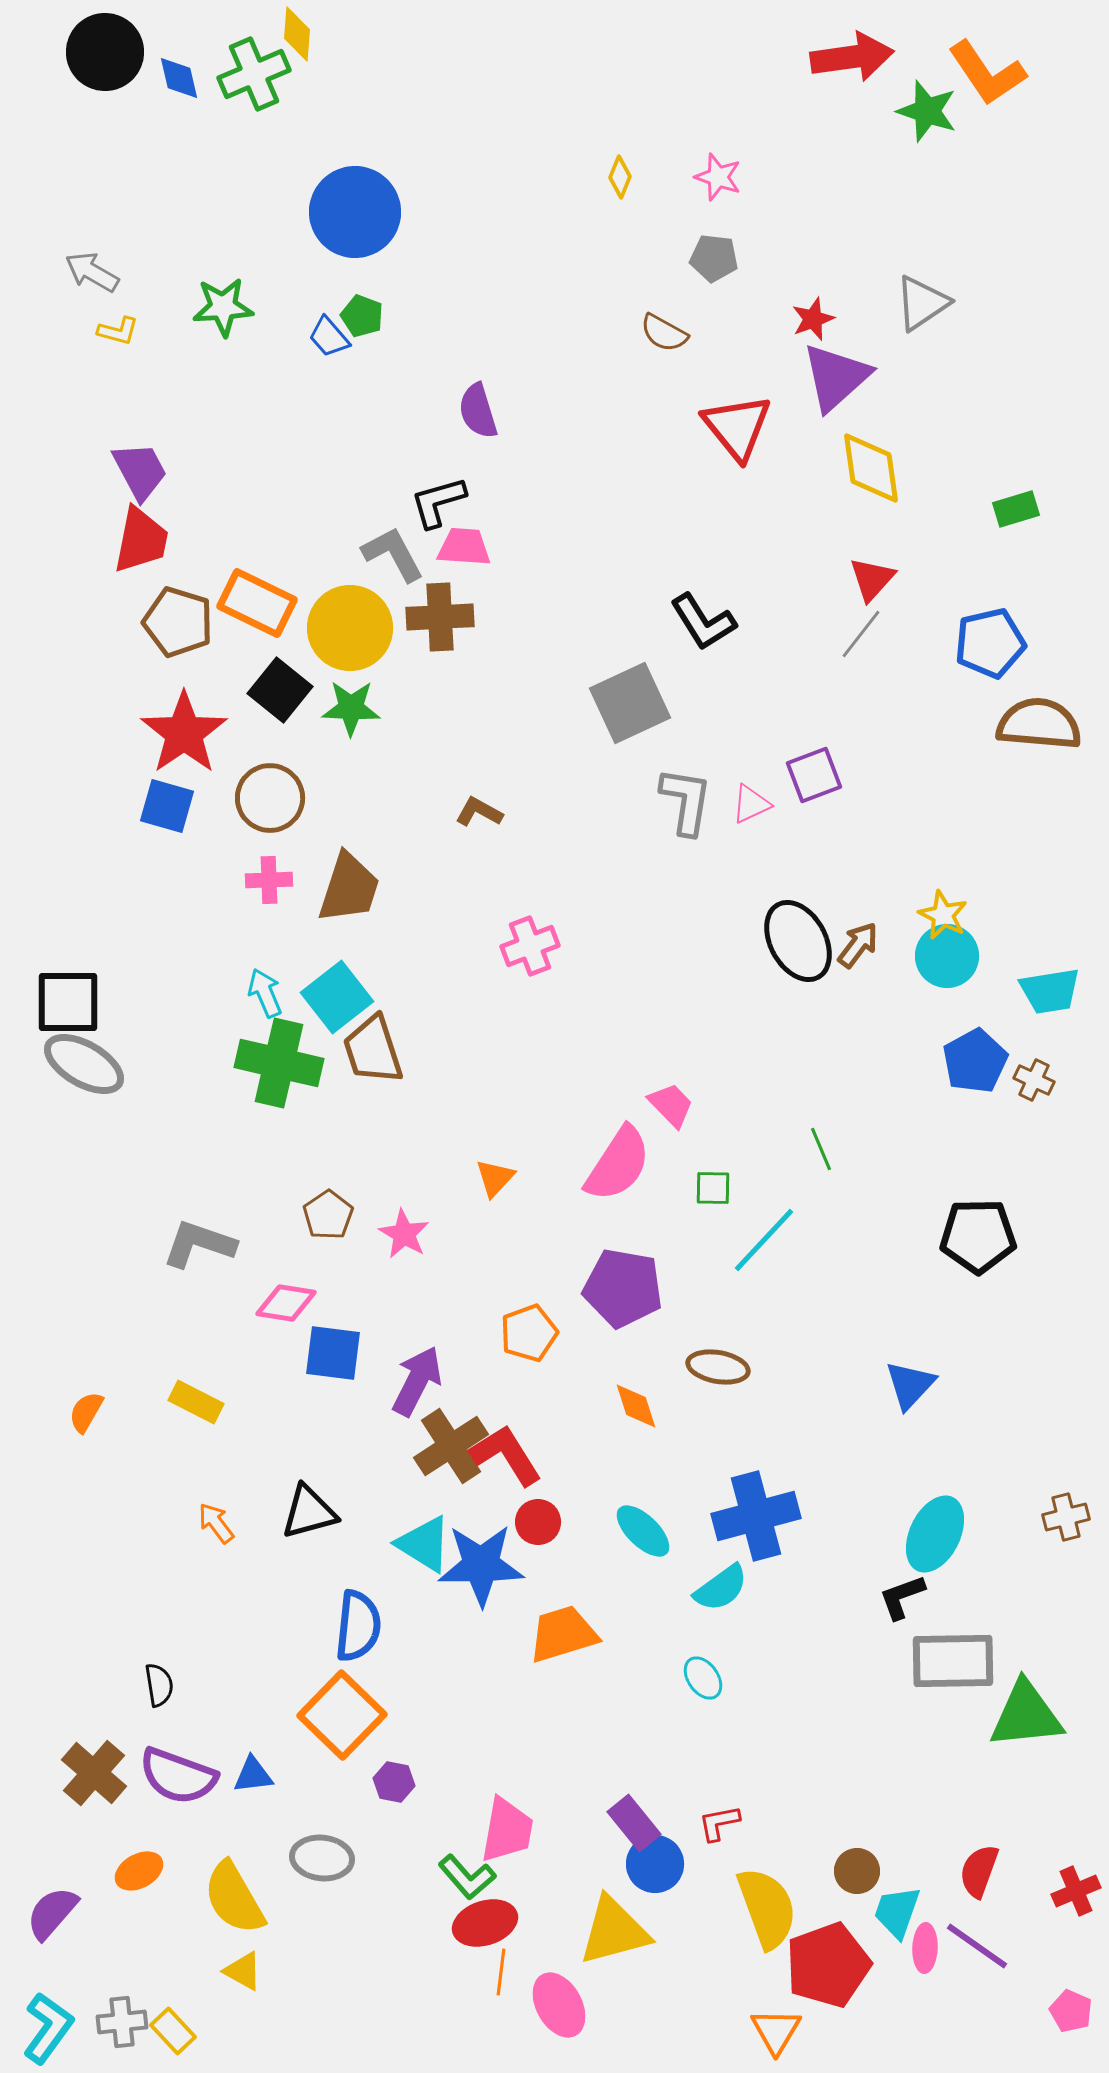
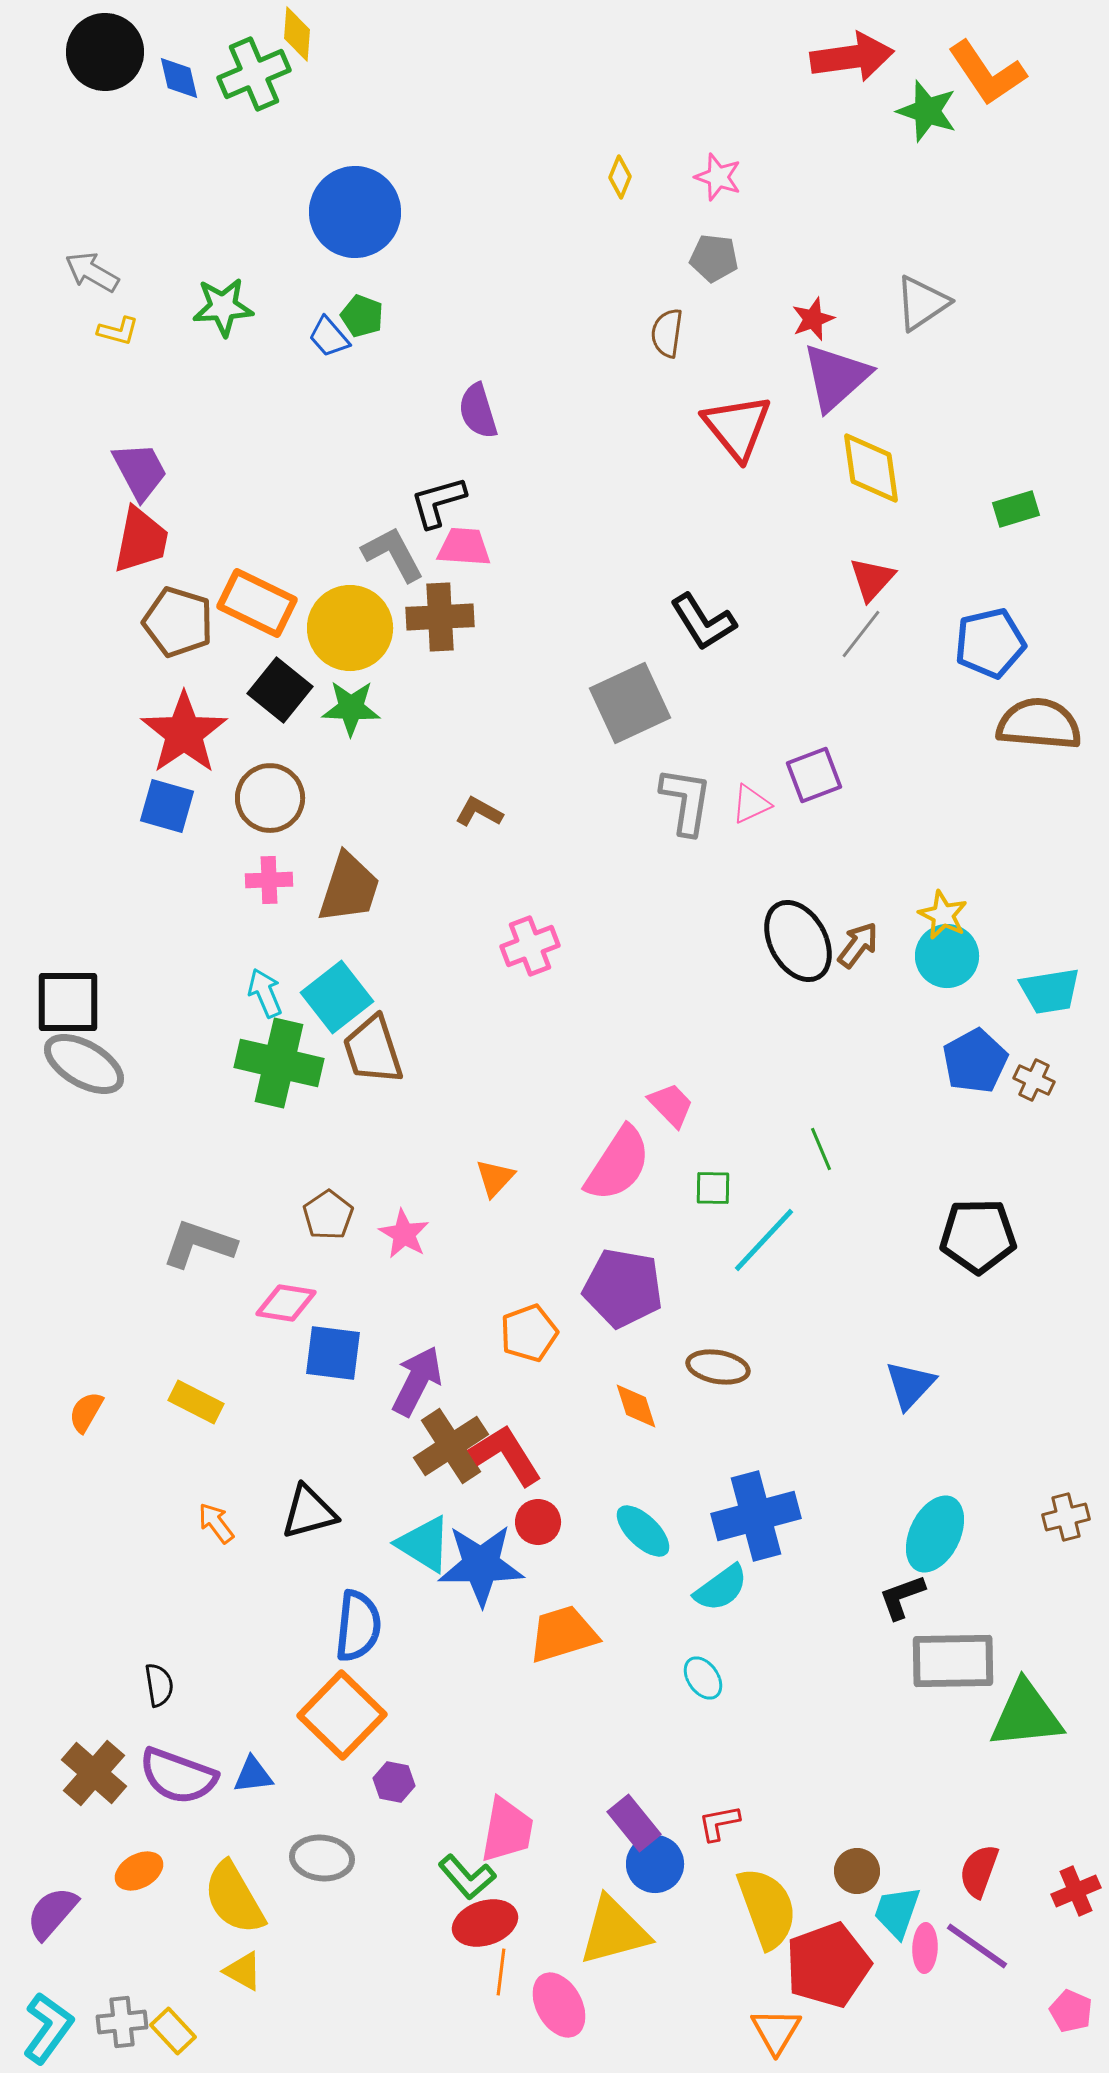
brown semicircle at (664, 333): moved 3 px right; rotated 69 degrees clockwise
